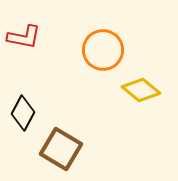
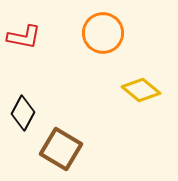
orange circle: moved 17 px up
